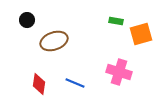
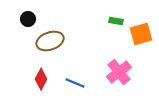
black circle: moved 1 px right, 1 px up
brown ellipse: moved 4 px left
pink cross: rotated 35 degrees clockwise
red diamond: moved 2 px right, 5 px up; rotated 20 degrees clockwise
